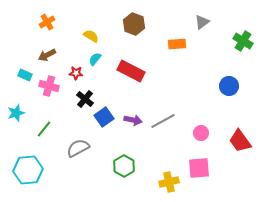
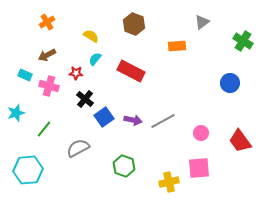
orange rectangle: moved 2 px down
blue circle: moved 1 px right, 3 px up
green hexagon: rotated 10 degrees counterclockwise
